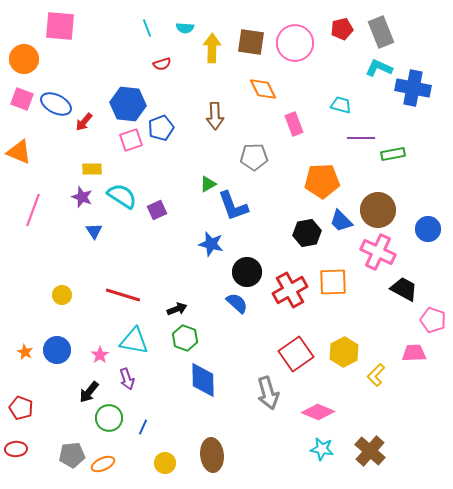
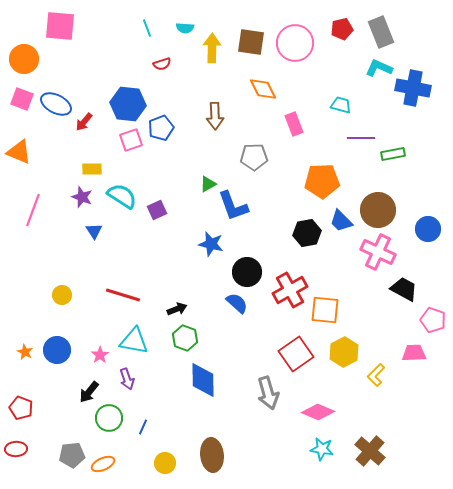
orange square at (333, 282): moved 8 px left, 28 px down; rotated 8 degrees clockwise
